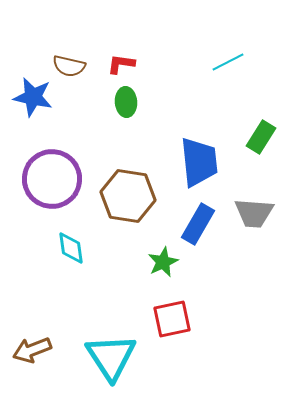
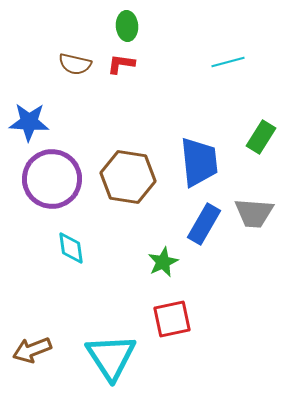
cyan line: rotated 12 degrees clockwise
brown semicircle: moved 6 px right, 2 px up
blue star: moved 4 px left, 25 px down; rotated 9 degrees counterclockwise
green ellipse: moved 1 px right, 76 px up
brown hexagon: moved 19 px up
blue rectangle: moved 6 px right
